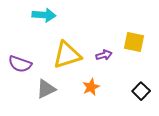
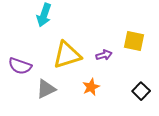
cyan arrow: rotated 105 degrees clockwise
yellow square: moved 1 px up
purple semicircle: moved 2 px down
